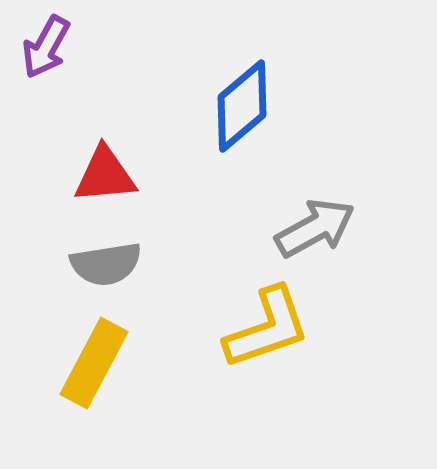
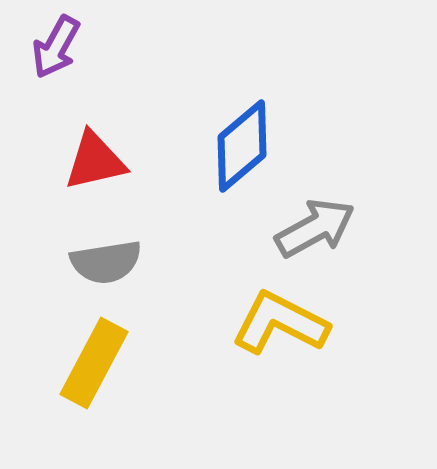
purple arrow: moved 10 px right
blue diamond: moved 40 px down
red triangle: moved 10 px left, 14 px up; rotated 8 degrees counterclockwise
gray semicircle: moved 2 px up
yellow L-shape: moved 13 px right, 5 px up; rotated 134 degrees counterclockwise
